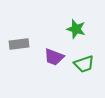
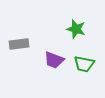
purple trapezoid: moved 3 px down
green trapezoid: rotated 30 degrees clockwise
